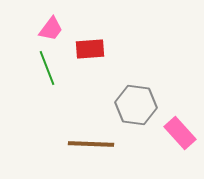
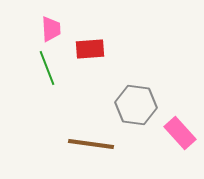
pink trapezoid: rotated 40 degrees counterclockwise
brown line: rotated 6 degrees clockwise
